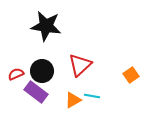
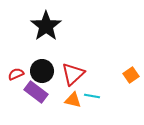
black star: rotated 28 degrees clockwise
red triangle: moved 7 px left, 9 px down
orange triangle: rotated 42 degrees clockwise
